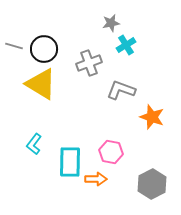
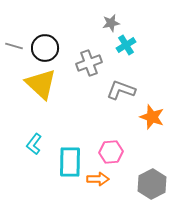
black circle: moved 1 px right, 1 px up
yellow triangle: rotated 12 degrees clockwise
pink hexagon: rotated 15 degrees counterclockwise
orange arrow: moved 2 px right
